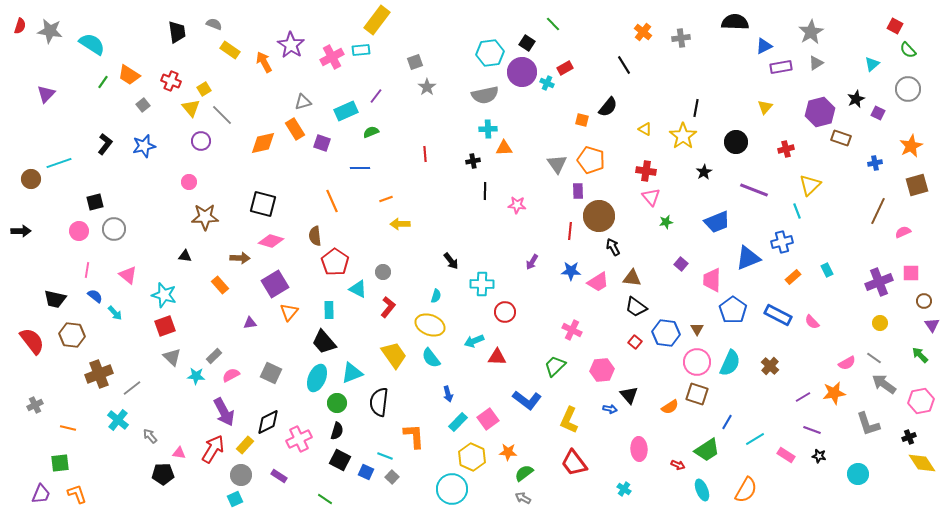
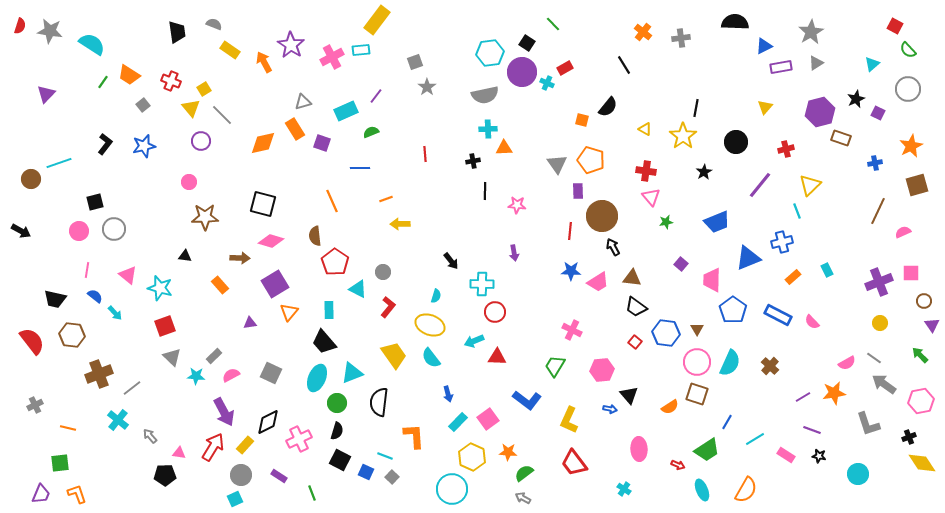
purple line at (754, 190): moved 6 px right, 5 px up; rotated 72 degrees counterclockwise
brown circle at (599, 216): moved 3 px right
black arrow at (21, 231): rotated 30 degrees clockwise
purple arrow at (532, 262): moved 18 px left, 9 px up; rotated 42 degrees counterclockwise
cyan star at (164, 295): moved 4 px left, 7 px up
red circle at (505, 312): moved 10 px left
green trapezoid at (555, 366): rotated 15 degrees counterclockwise
red arrow at (213, 449): moved 2 px up
black pentagon at (163, 474): moved 2 px right, 1 px down
green line at (325, 499): moved 13 px left, 6 px up; rotated 35 degrees clockwise
